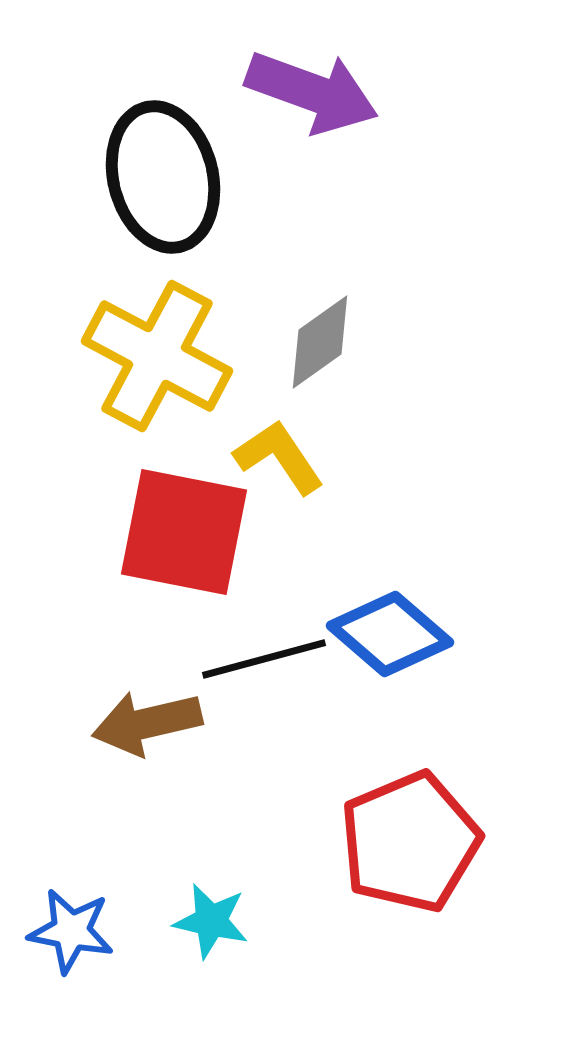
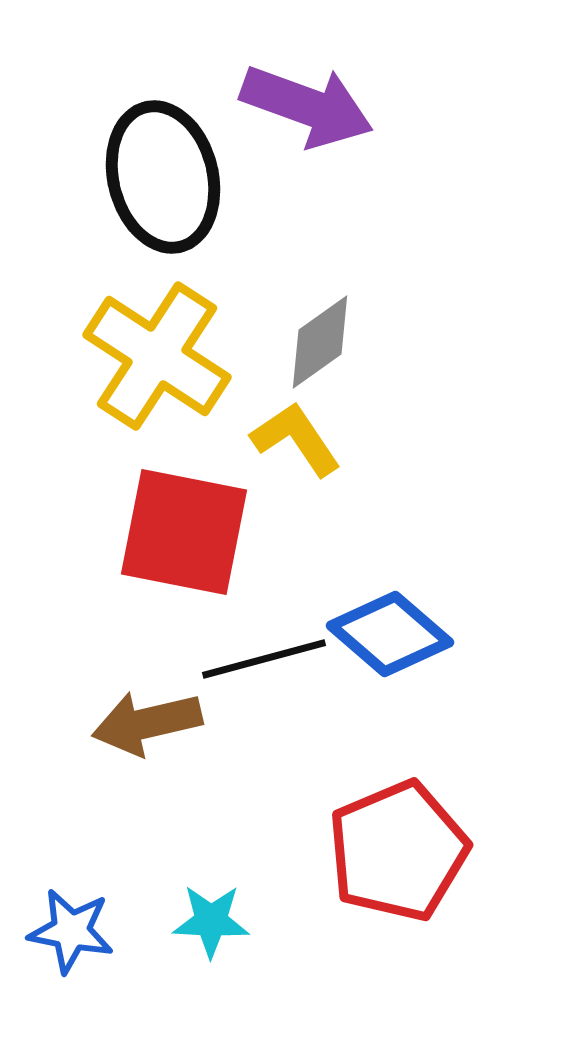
purple arrow: moved 5 px left, 14 px down
yellow cross: rotated 5 degrees clockwise
yellow L-shape: moved 17 px right, 18 px up
red pentagon: moved 12 px left, 9 px down
cyan star: rotated 10 degrees counterclockwise
